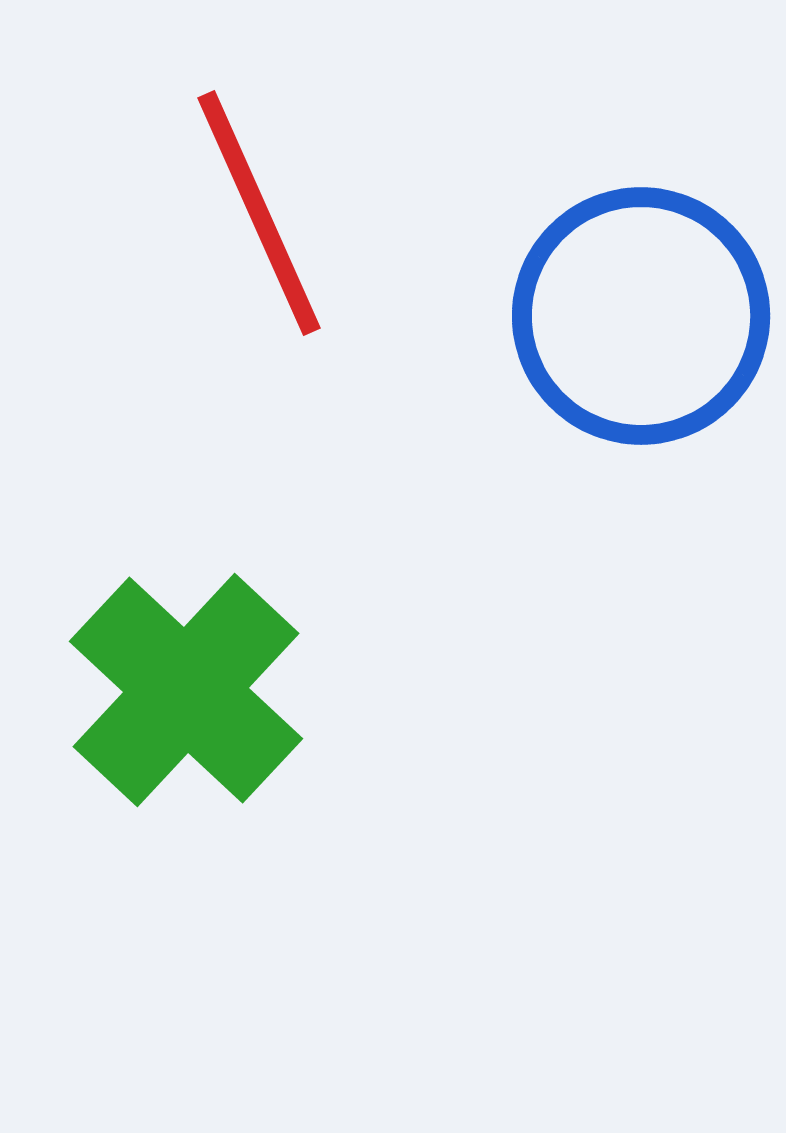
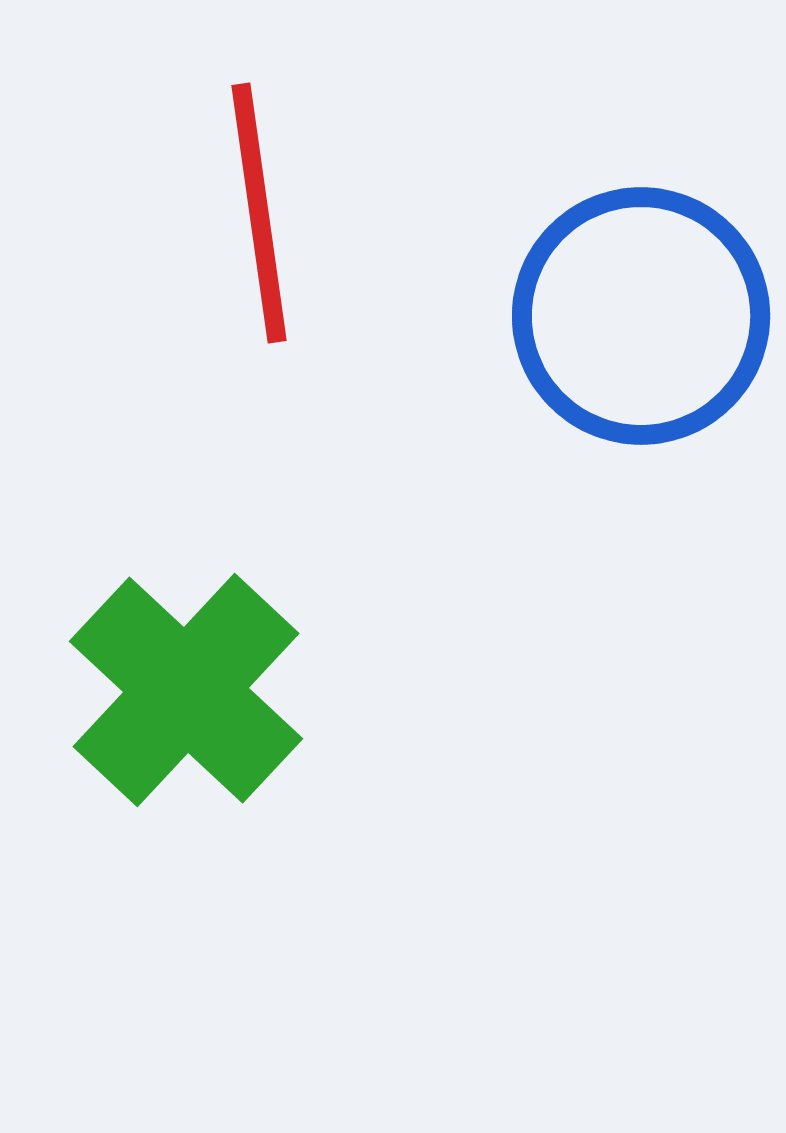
red line: rotated 16 degrees clockwise
